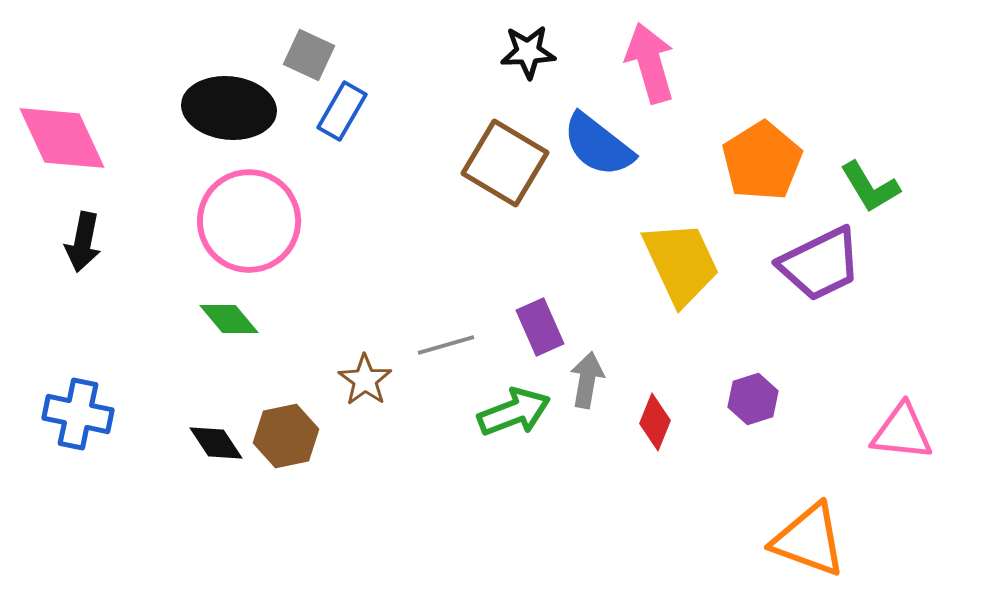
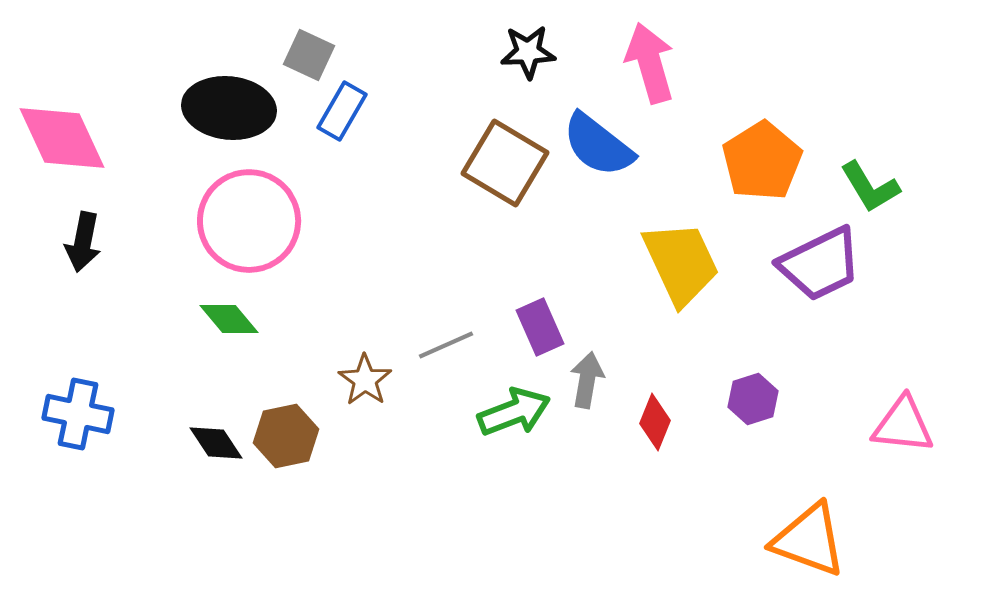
gray line: rotated 8 degrees counterclockwise
pink triangle: moved 1 px right, 7 px up
